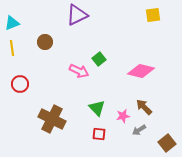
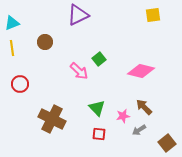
purple triangle: moved 1 px right
pink arrow: rotated 18 degrees clockwise
